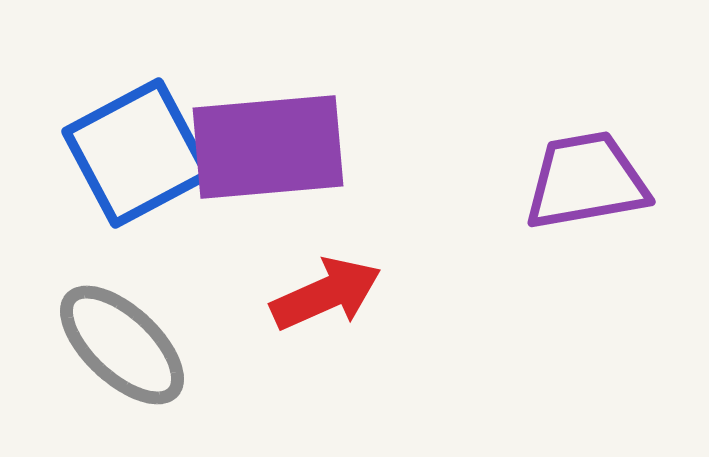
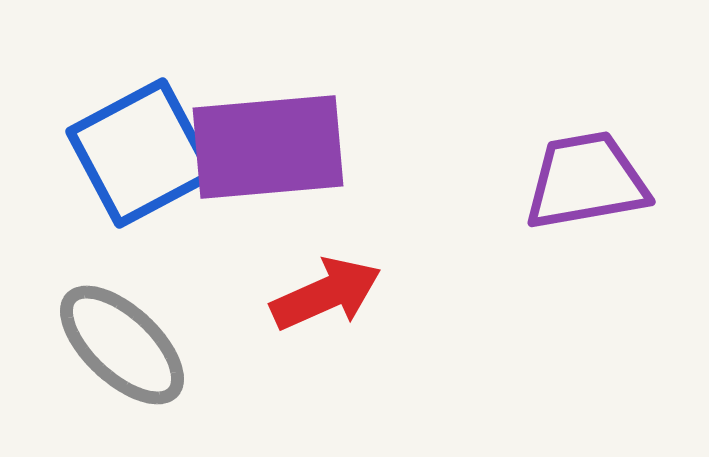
blue square: moved 4 px right
